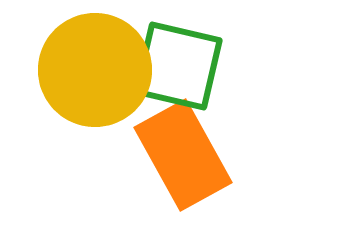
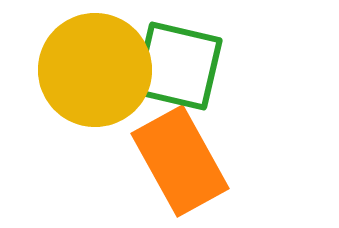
orange rectangle: moved 3 px left, 6 px down
